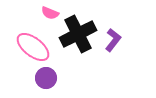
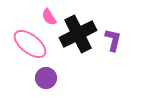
pink semicircle: moved 1 px left, 4 px down; rotated 36 degrees clockwise
purple L-shape: rotated 25 degrees counterclockwise
pink ellipse: moved 3 px left, 3 px up
